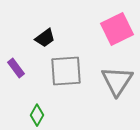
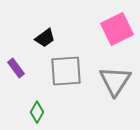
gray triangle: moved 2 px left
green diamond: moved 3 px up
